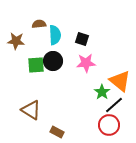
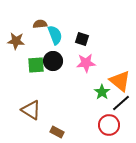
brown semicircle: moved 1 px right
cyan semicircle: rotated 18 degrees counterclockwise
black line: moved 7 px right, 2 px up
